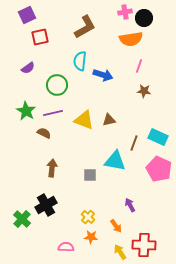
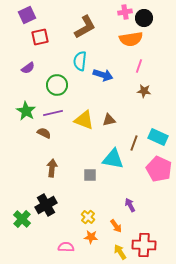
cyan triangle: moved 2 px left, 2 px up
